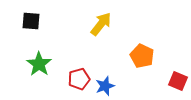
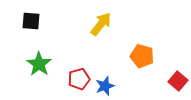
orange pentagon: rotated 10 degrees counterclockwise
red square: rotated 18 degrees clockwise
